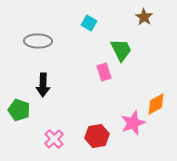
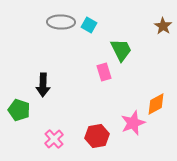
brown star: moved 19 px right, 9 px down
cyan square: moved 2 px down
gray ellipse: moved 23 px right, 19 px up
